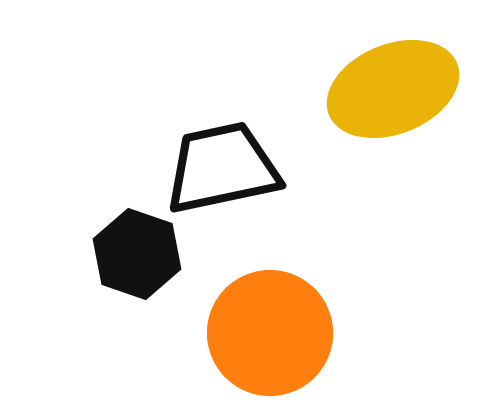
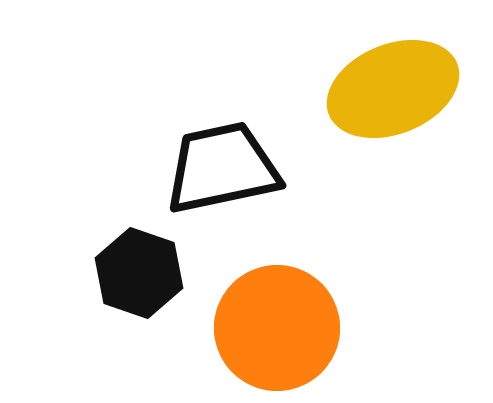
black hexagon: moved 2 px right, 19 px down
orange circle: moved 7 px right, 5 px up
